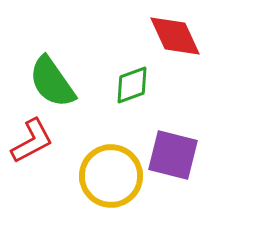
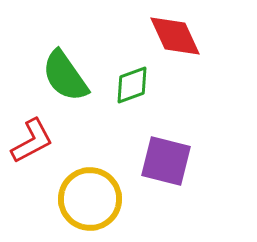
green semicircle: moved 13 px right, 6 px up
purple square: moved 7 px left, 6 px down
yellow circle: moved 21 px left, 23 px down
